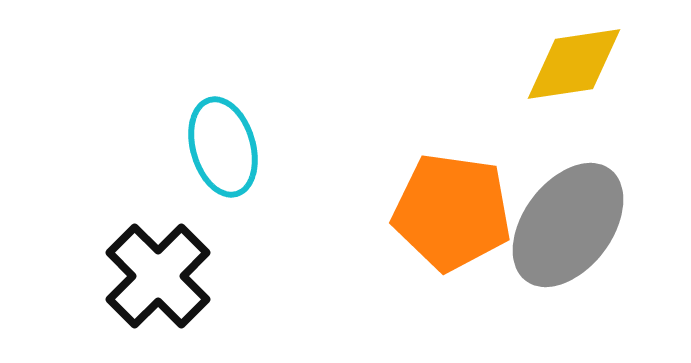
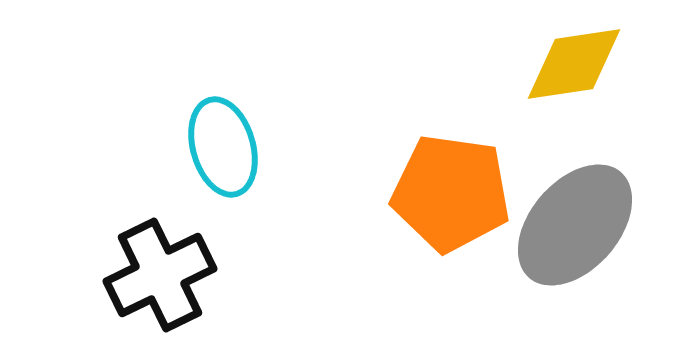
orange pentagon: moved 1 px left, 19 px up
gray ellipse: moved 7 px right; rotated 4 degrees clockwise
black cross: moved 2 px right, 1 px up; rotated 19 degrees clockwise
